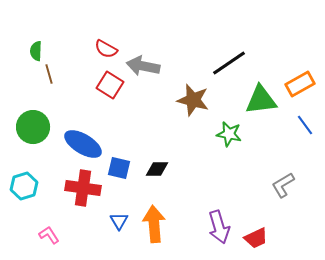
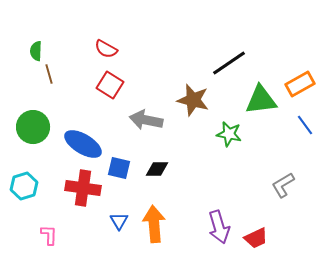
gray arrow: moved 3 px right, 54 px down
pink L-shape: rotated 35 degrees clockwise
